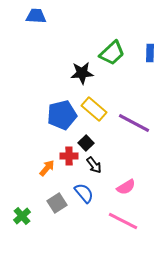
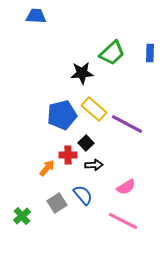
purple line: moved 7 px left, 1 px down
red cross: moved 1 px left, 1 px up
black arrow: rotated 54 degrees counterclockwise
blue semicircle: moved 1 px left, 2 px down
